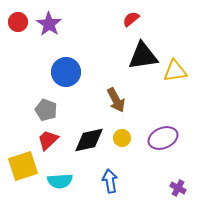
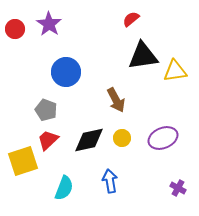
red circle: moved 3 px left, 7 px down
yellow square: moved 5 px up
cyan semicircle: moved 4 px right, 7 px down; rotated 65 degrees counterclockwise
